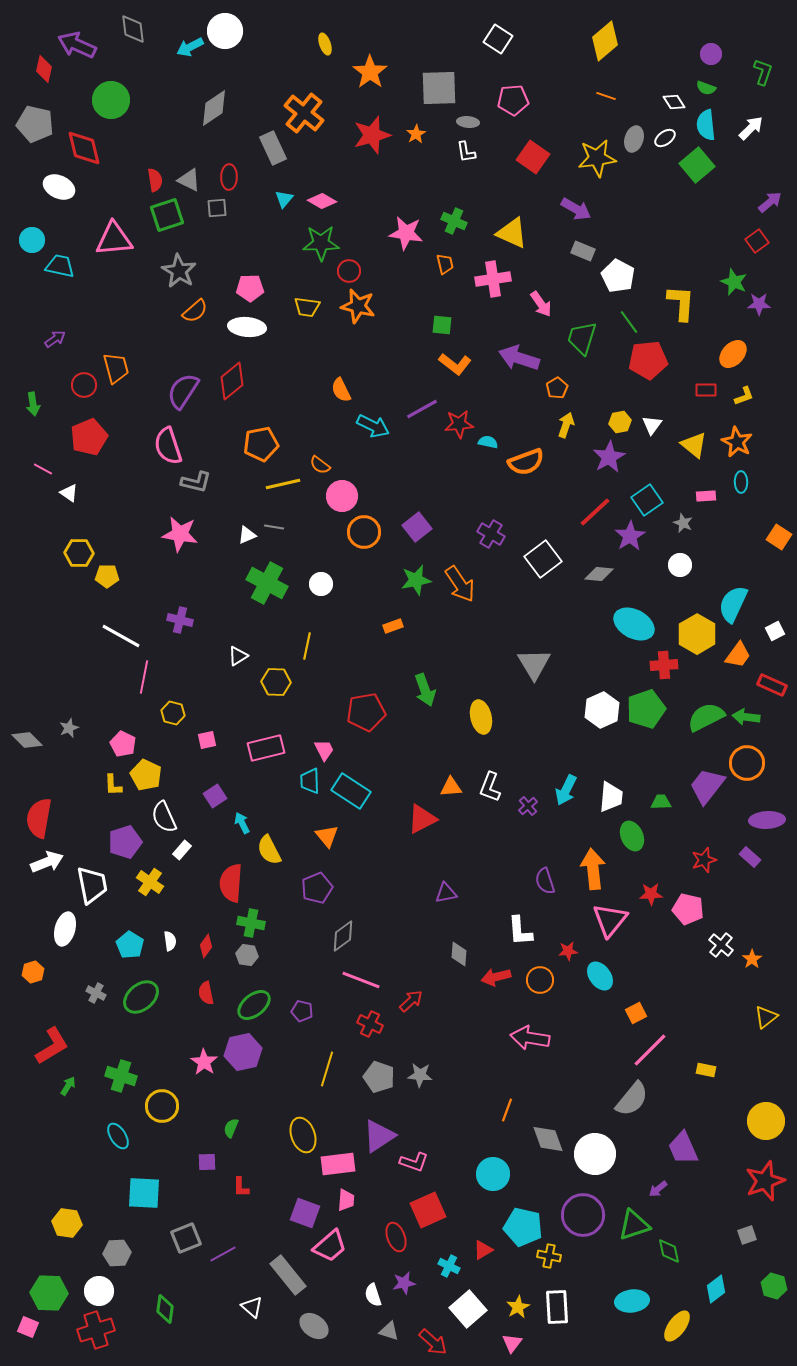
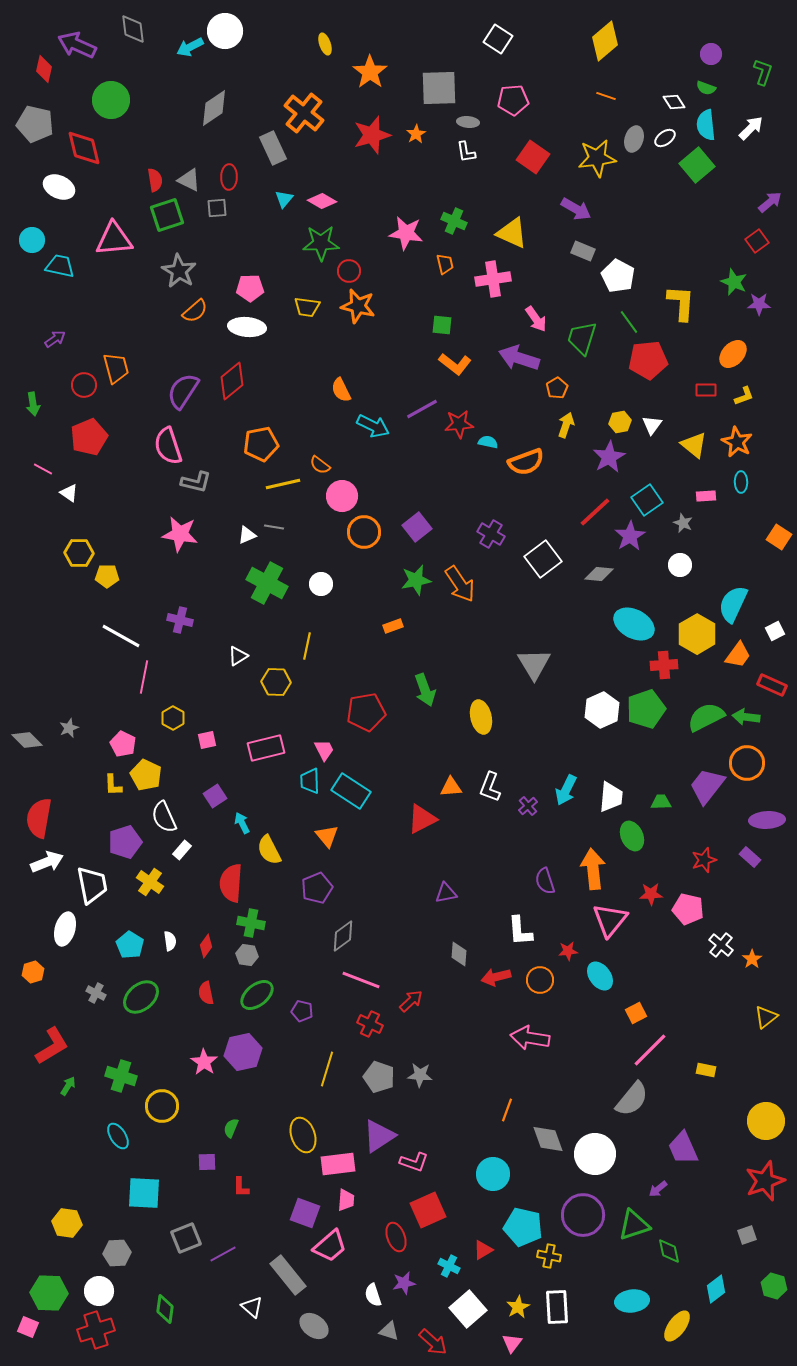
pink arrow at (541, 304): moved 5 px left, 15 px down
yellow hexagon at (173, 713): moved 5 px down; rotated 15 degrees clockwise
green ellipse at (254, 1005): moved 3 px right, 10 px up
